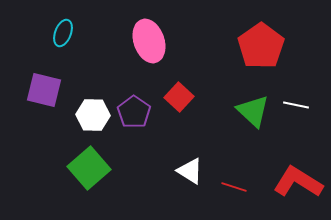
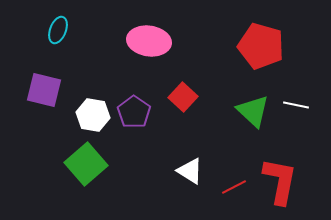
cyan ellipse: moved 5 px left, 3 px up
pink ellipse: rotated 63 degrees counterclockwise
red pentagon: rotated 21 degrees counterclockwise
red square: moved 4 px right
white hexagon: rotated 8 degrees clockwise
green square: moved 3 px left, 4 px up
red L-shape: moved 18 px left, 1 px up; rotated 69 degrees clockwise
red line: rotated 45 degrees counterclockwise
